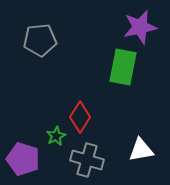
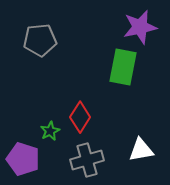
green star: moved 6 px left, 5 px up
gray cross: rotated 32 degrees counterclockwise
